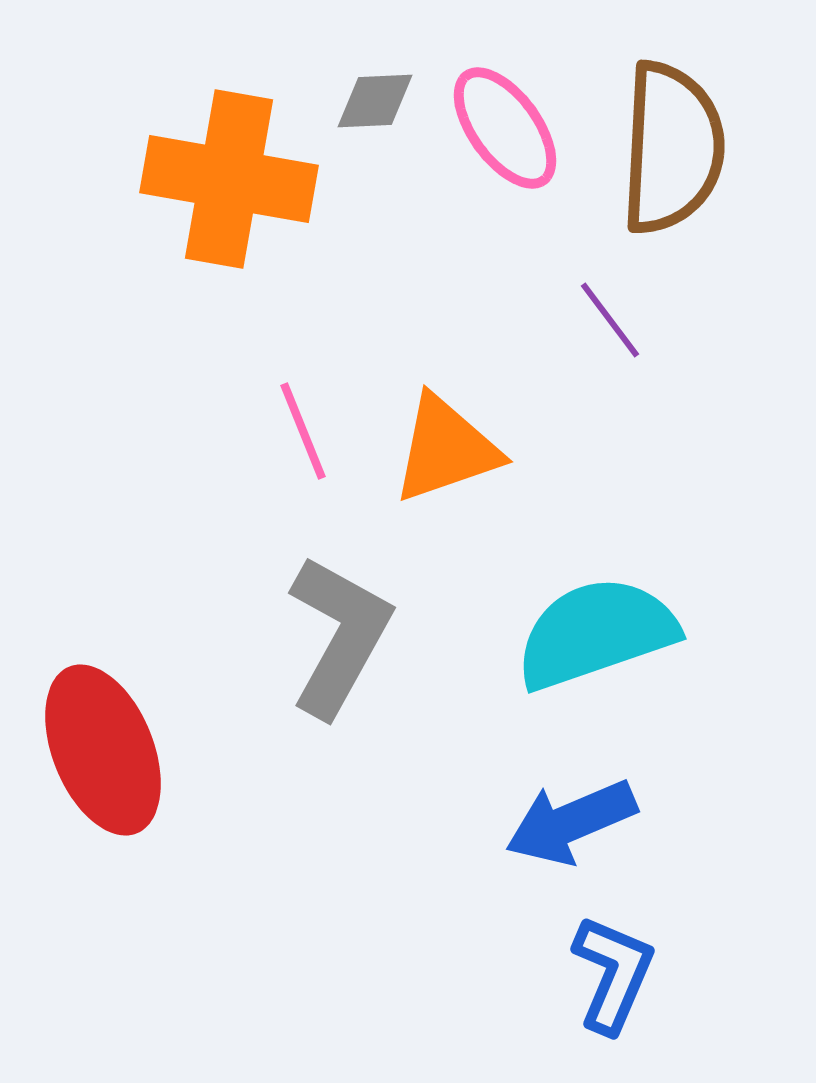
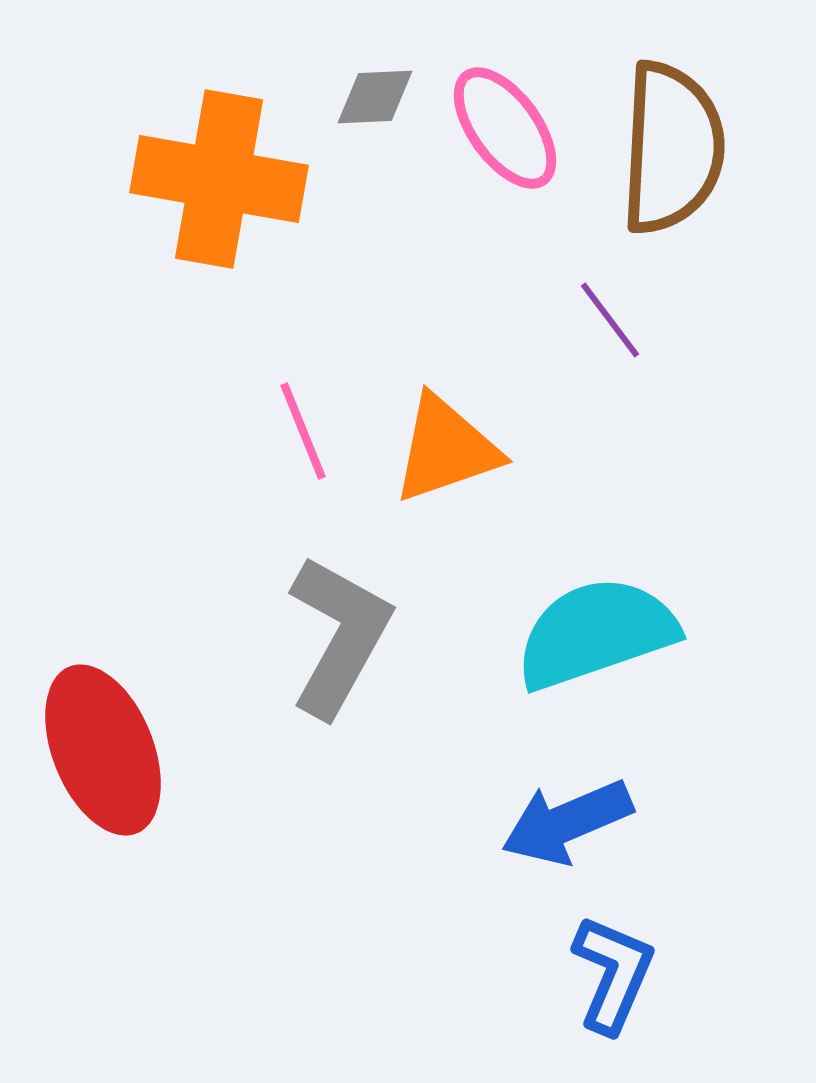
gray diamond: moved 4 px up
orange cross: moved 10 px left
blue arrow: moved 4 px left
